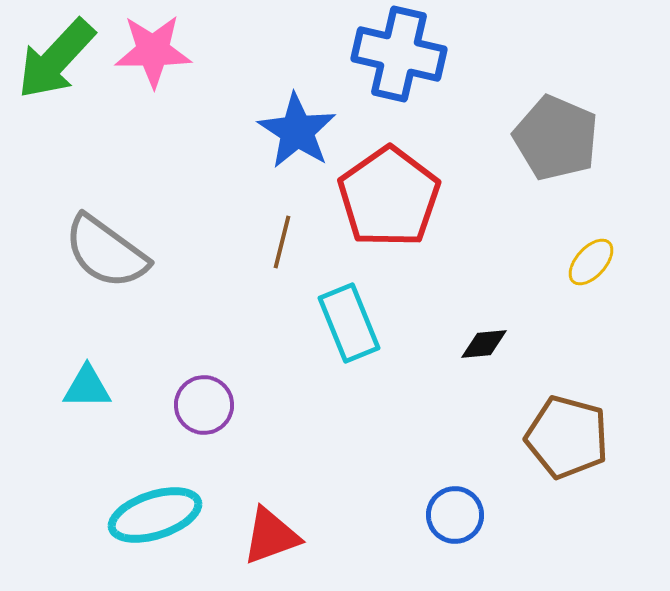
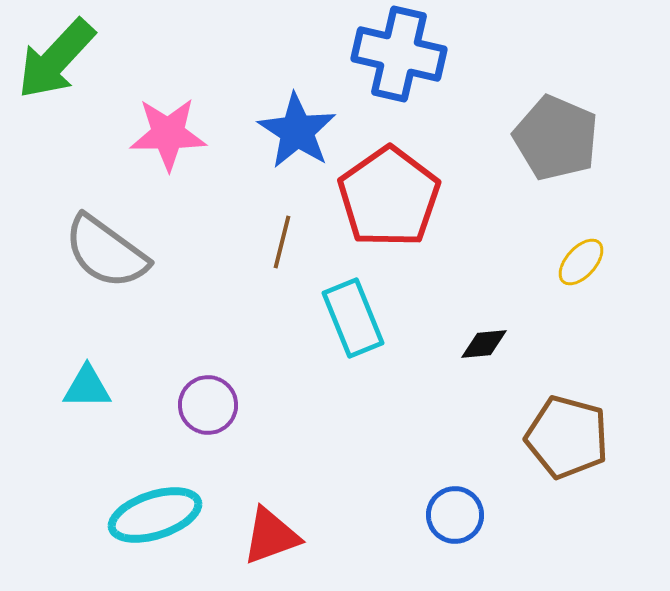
pink star: moved 15 px right, 83 px down
yellow ellipse: moved 10 px left
cyan rectangle: moved 4 px right, 5 px up
purple circle: moved 4 px right
